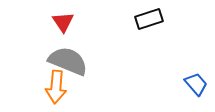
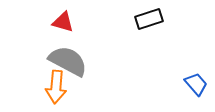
red triangle: rotated 40 degrees counterclockwise
gray semicircle: rotated 6 degrees clockwise
